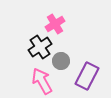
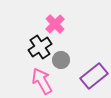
pink cross: rotated 12 degrees counterclockwise
gray circle: moved 1 px up
purple rectangle: moved 7 px right; rotated 24 degrees clockwise
